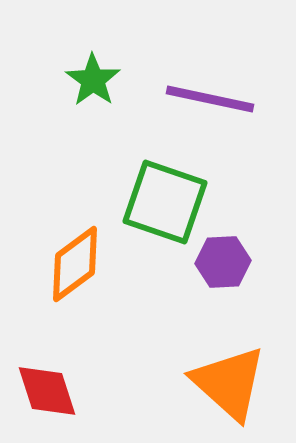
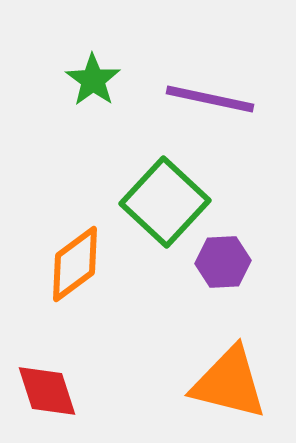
green square: rotated 24 degrees clockwise
orange triangle: rotated 28 degrees counterclockwise
